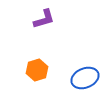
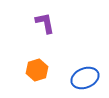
purple L-shape: moved 1 px right, 4 px down; rotated 85 degrees counterclockwise
